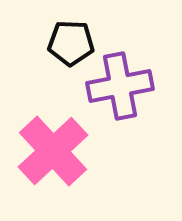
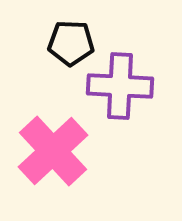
purple cross: rotated 14 degrees clockwise
